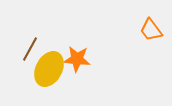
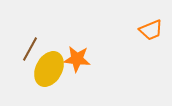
orange trapezoid: rotated 75 degrees counterclockwise
